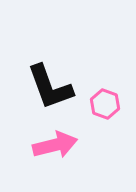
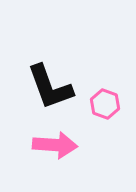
pink arrow: rotated 18 degrees clockwise
